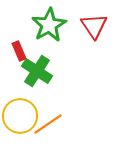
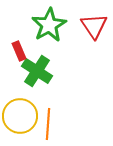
orange line: rotated 52 degrees counterclockwise
